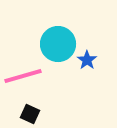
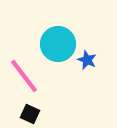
blue star: rotated 12 degrees counterclockwise
pink line: moved 1 px right; rotated 69 degrees clockwise
